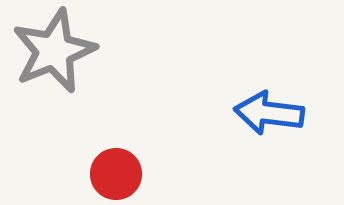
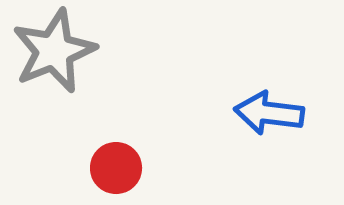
red circle: moved 6 px up
